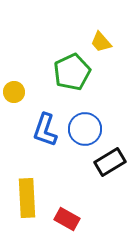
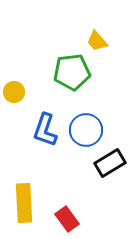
yellow trapezoid: moved 4 px left, 1 px up
green pentagon: rotated 18 degrees clockwise
blue circle: moved 1 px right, 1 px down
black rectangle: moved 1 px down
yellow rectangle: moved 3 px left, 5 px down
red rectangle: rotated 25 degrees clockwise
